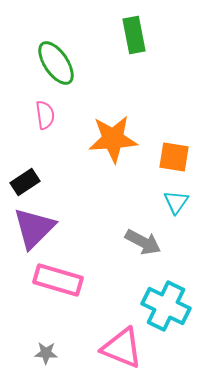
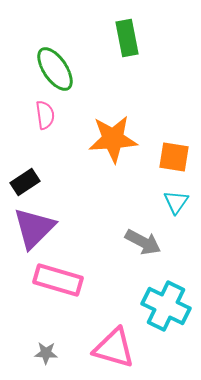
green rectangle: moved 7 px left, 3 px down
green ellipse: moved 1 px left, 6 px down
pink triangle: moved 8 px left; rotated 6 degrees counterclockwise
